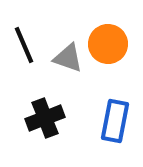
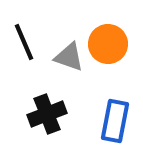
black line: moved 3 px up
gray triangle: moved 1 px right, 1 px up
black cross: moved 2 px right, 4 px up
